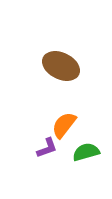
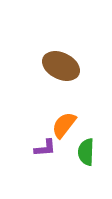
purple L-shape: moved 2 px left; rotated 15 degrees clockwise
green semicircle: rotated 72 degrees counterclockwise
